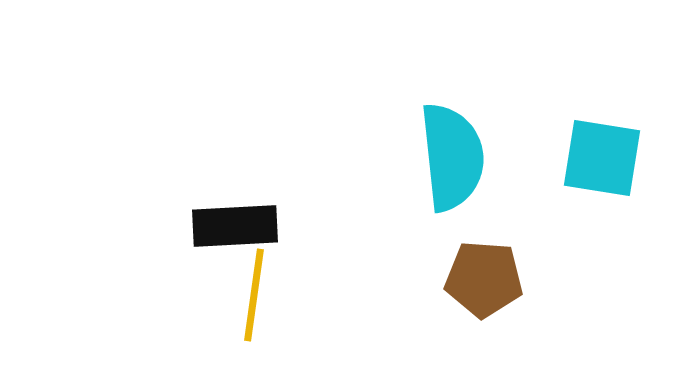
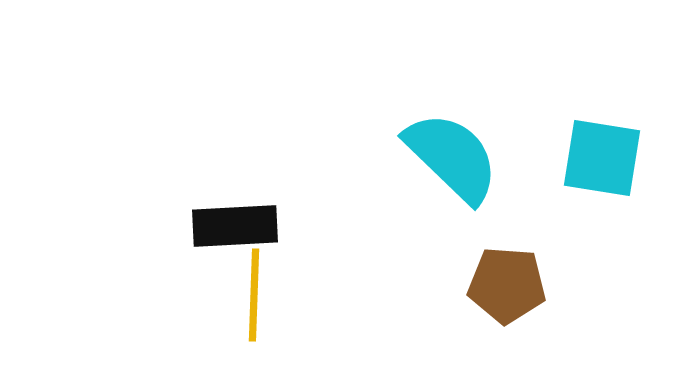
cyan semicircle: rotated 40 degrees counterclockwise
brown pentagon: moved 23 px right, 6 px down
yellow line: rotated 6 degrees counterclockwise
